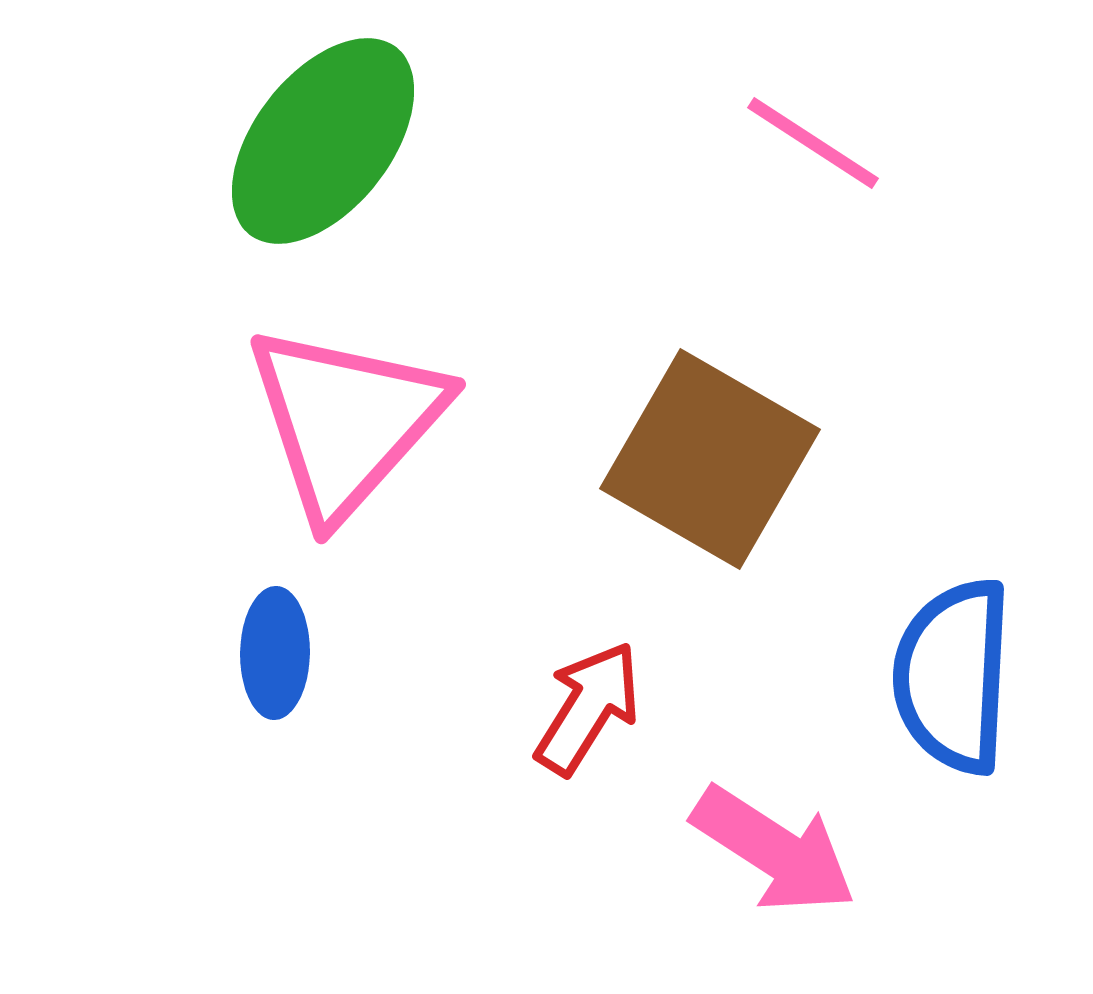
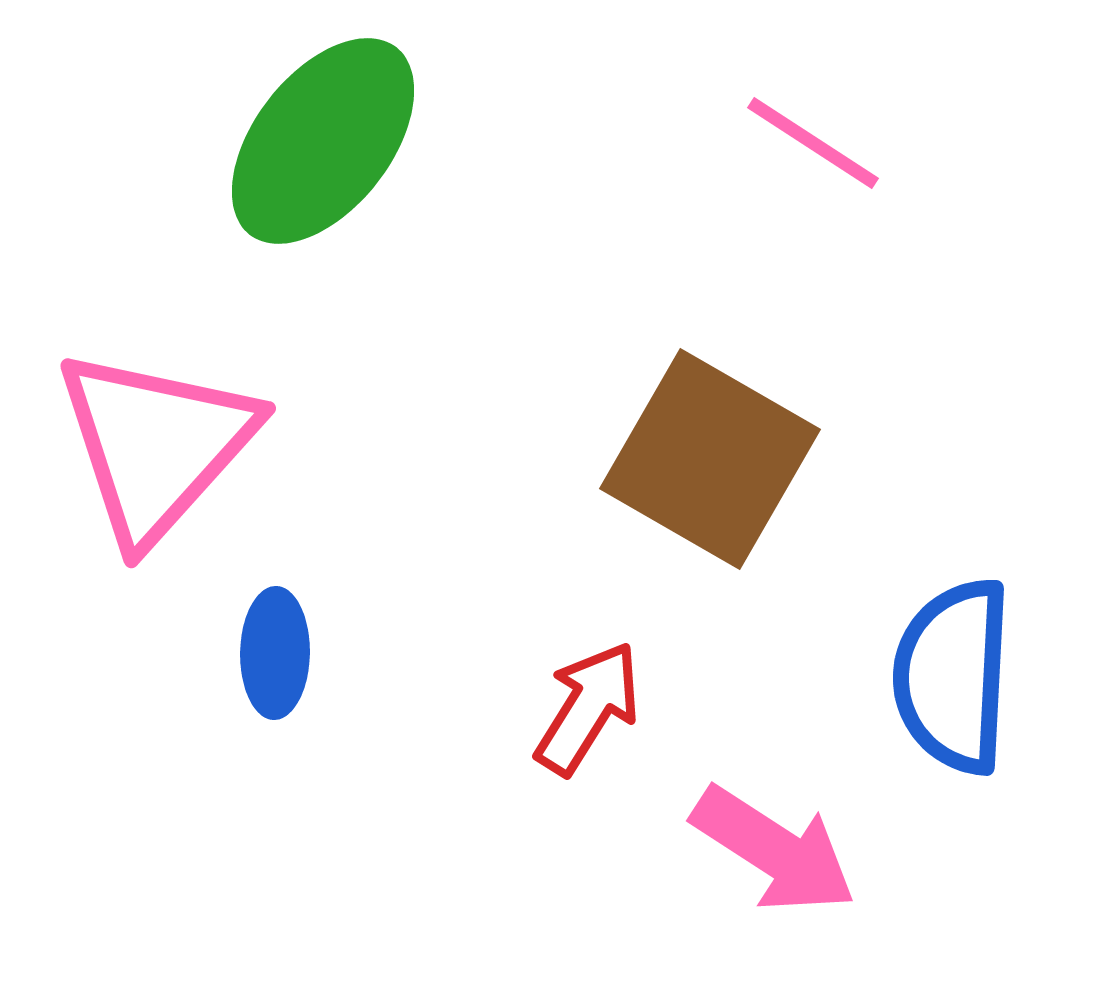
pink triangle: moved 190 px left, 24 px down
